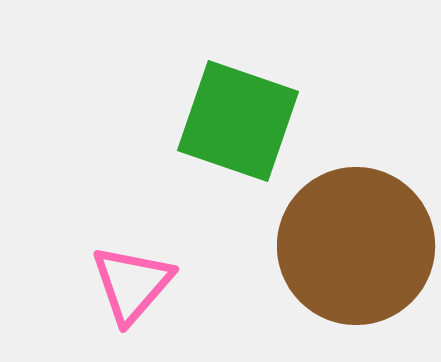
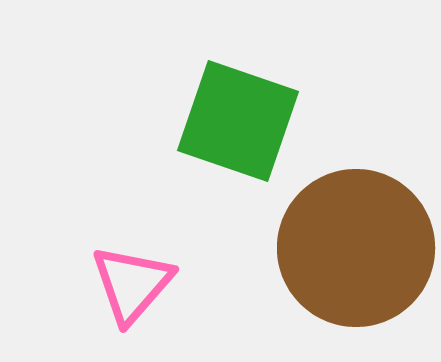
brown circle: moved 2 px down
